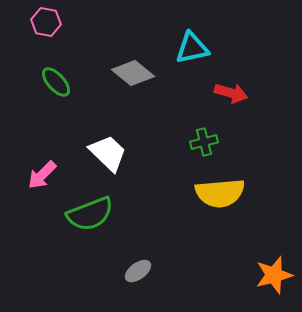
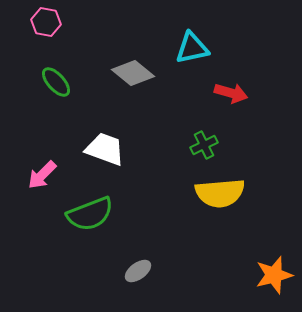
green cross: moved 3 px down; rotated 12 degrees counterclockwise
white trapezoid: moved 3 px left, 4 px up; rotated 24 degrees counterclockwise
